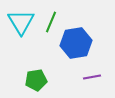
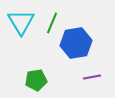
green line: moved 1 px right, 1 px down
